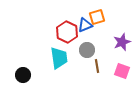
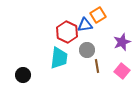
orange square: moved 1 px right, 2 px up; rotated 14 degrees counterclockwise
blue triangle: rotated 14 degrees clockwise
cyan trapezoid: rotated 15 degrees clockwise
pink square: rotated 21 degrees clockwise
